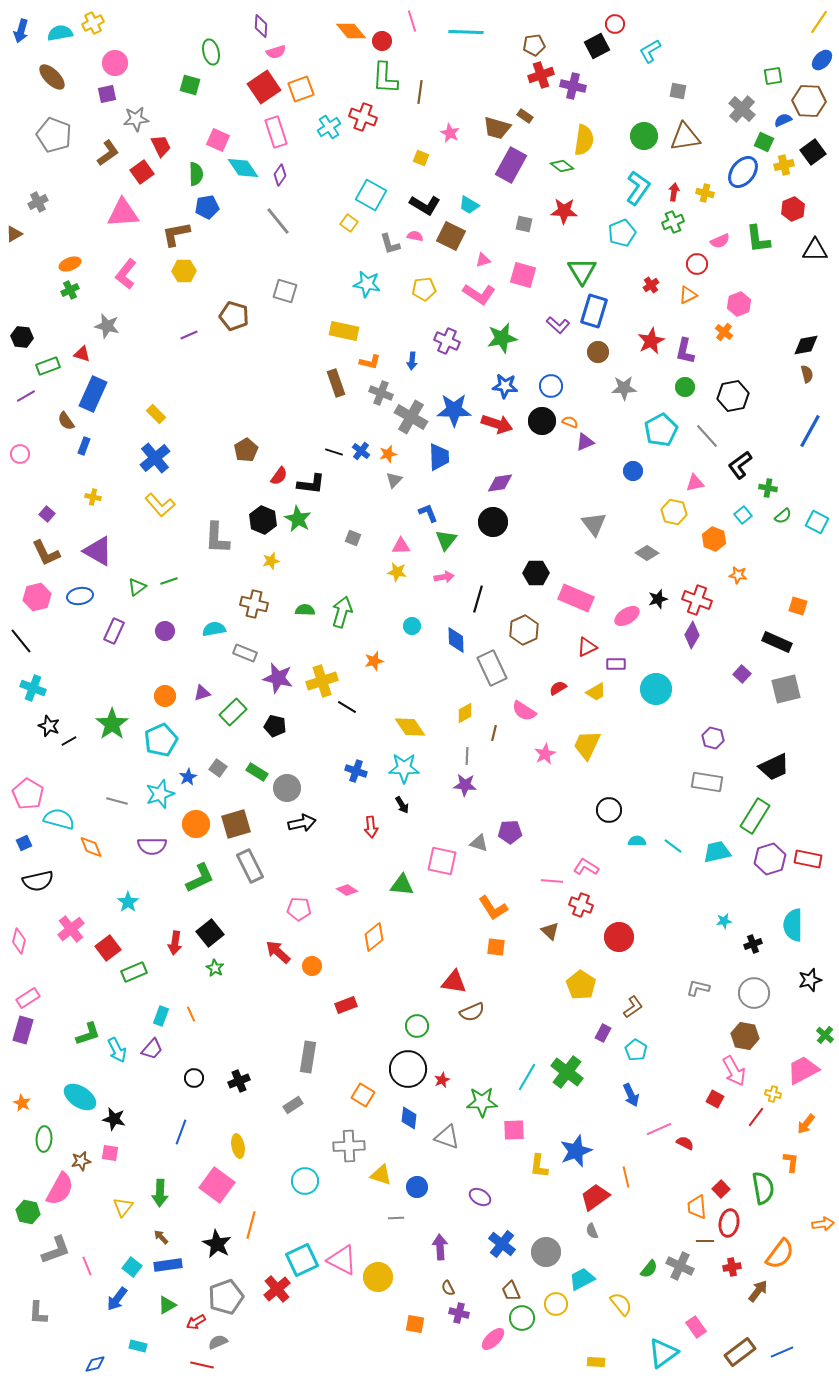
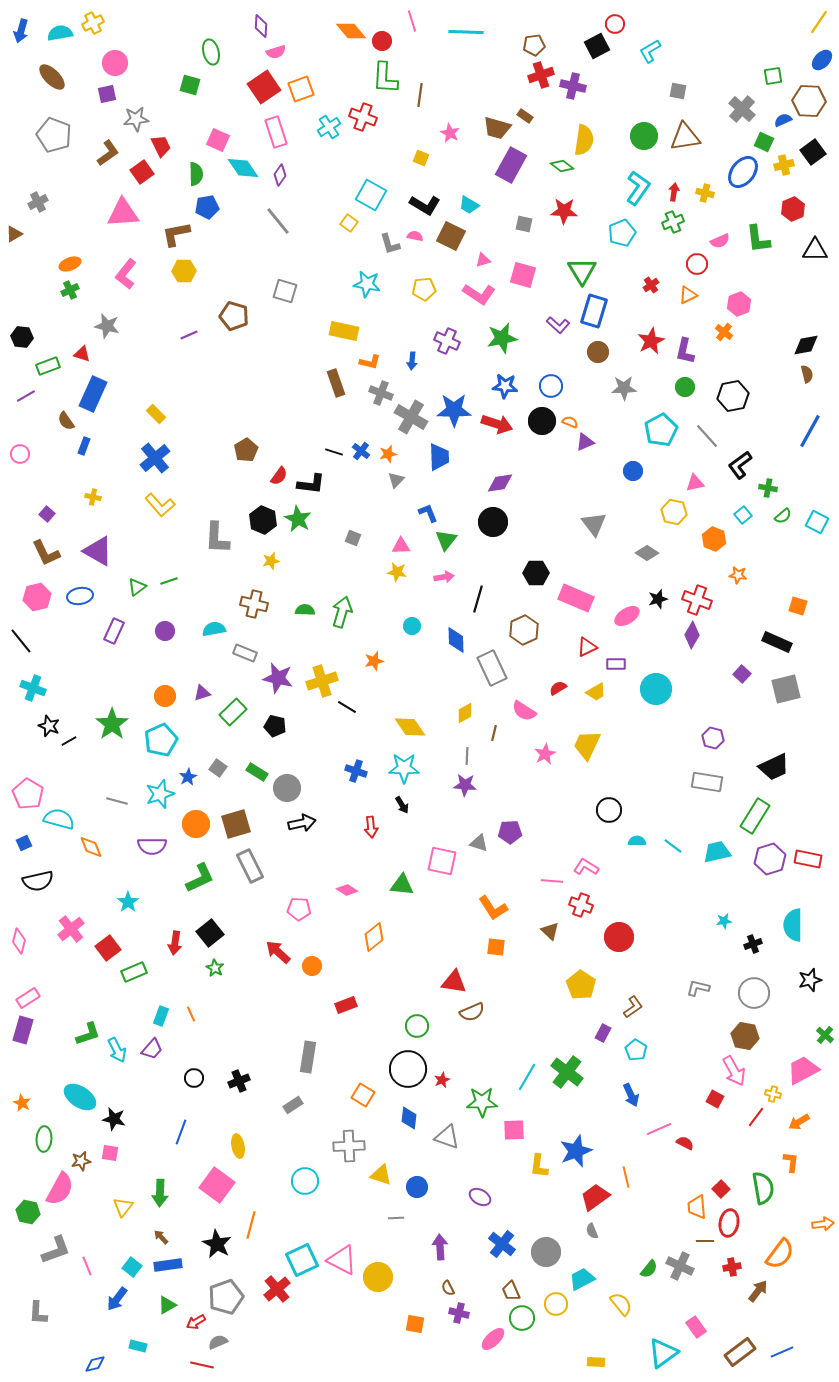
brown line at (420, 92): moved 3 px down
gray triangle at (394, 480): moved 2 px right
orange arrow at (806, 1124): moved 7 px left, 2 px up; rotated 20 degrees clockwise
